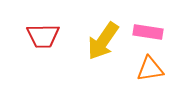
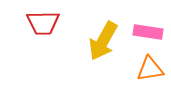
red trapezoid: moved 13 px up
yellow arrow: rotated 6 degrees counterclockwise
